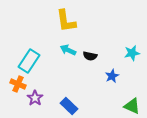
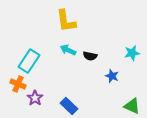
blue star: rotated 24 degrees counterclockwise
